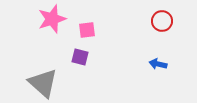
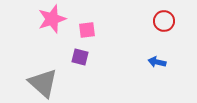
red circle: moved 2 px right
blue arrow: moved 1 px left, 2 px up
